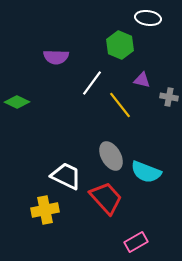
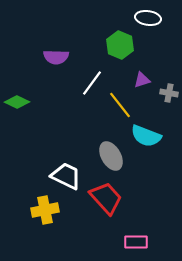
purple triangle: rotated 30 degrees counterclockwise
gray cross: moved 4 px up
cyan semicircle: moved 36 px up
pink rectangle: rotated 30 degrees clockwise
